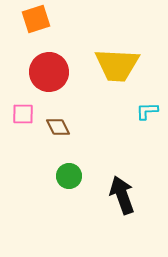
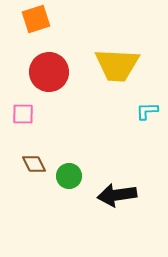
brown diamond: moved 24 px left, 37 px down
black arrow: moved 5 px left; rotated 78 degrees counterclockwise
